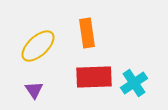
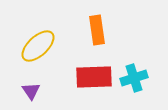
orange rectangle: moved 10 px right, 3 px up
cyan cross: moved 5 px up; rotated 16 degrees clockwise
purple triangle: moved 3 px left, 1 px down
